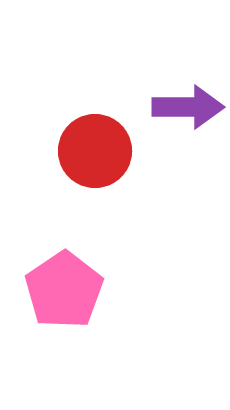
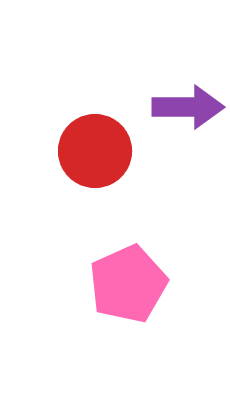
pink pentagon: moved 64 px right, 6 px up; rotated 10 degrees clockwise
